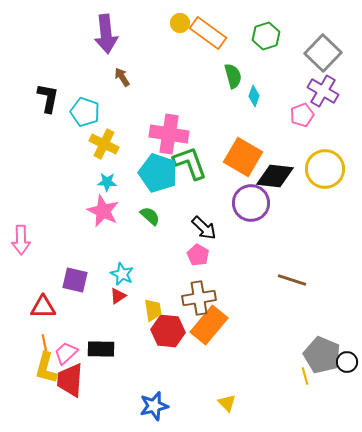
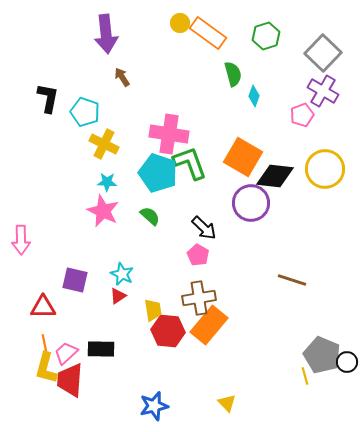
green semicircle at (233, 76): moved 2 px up
